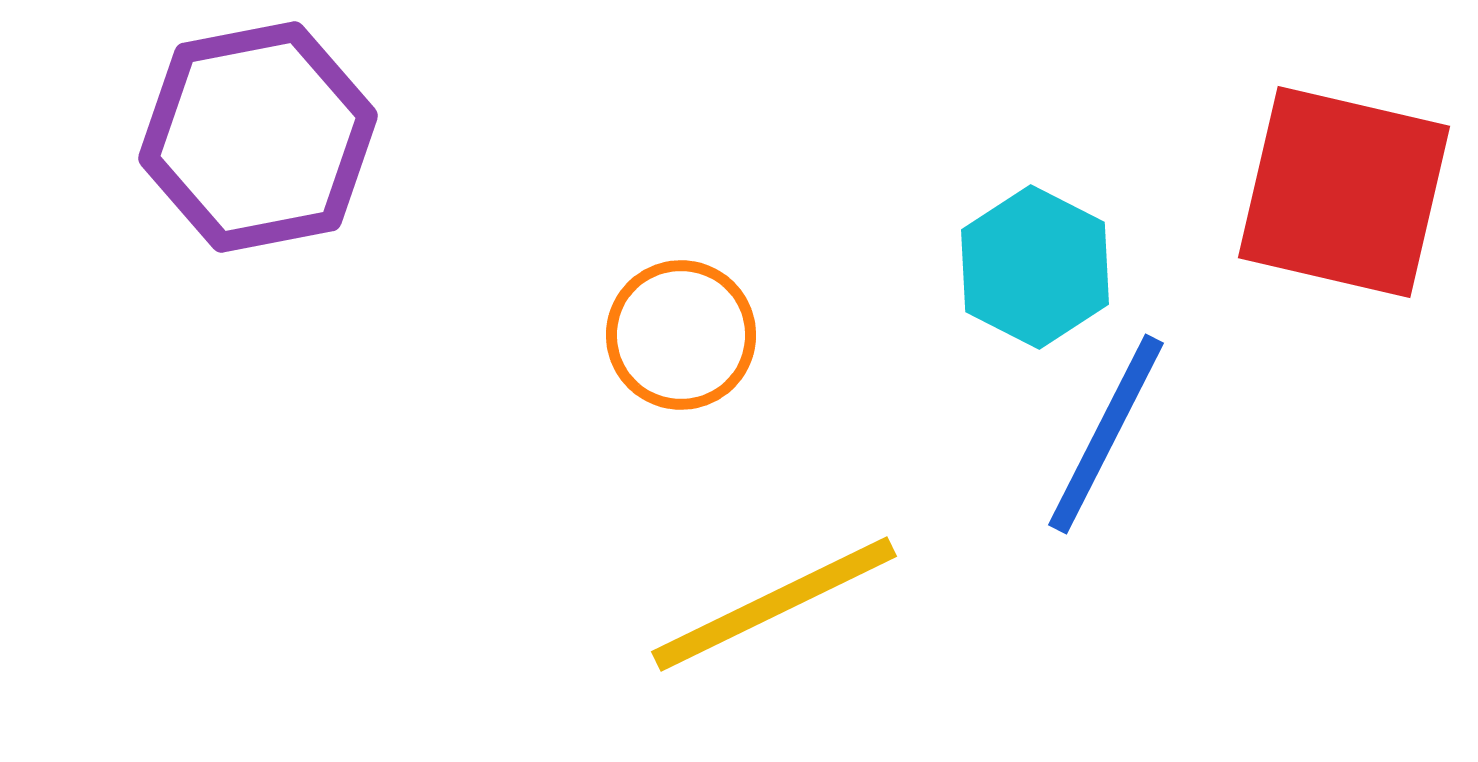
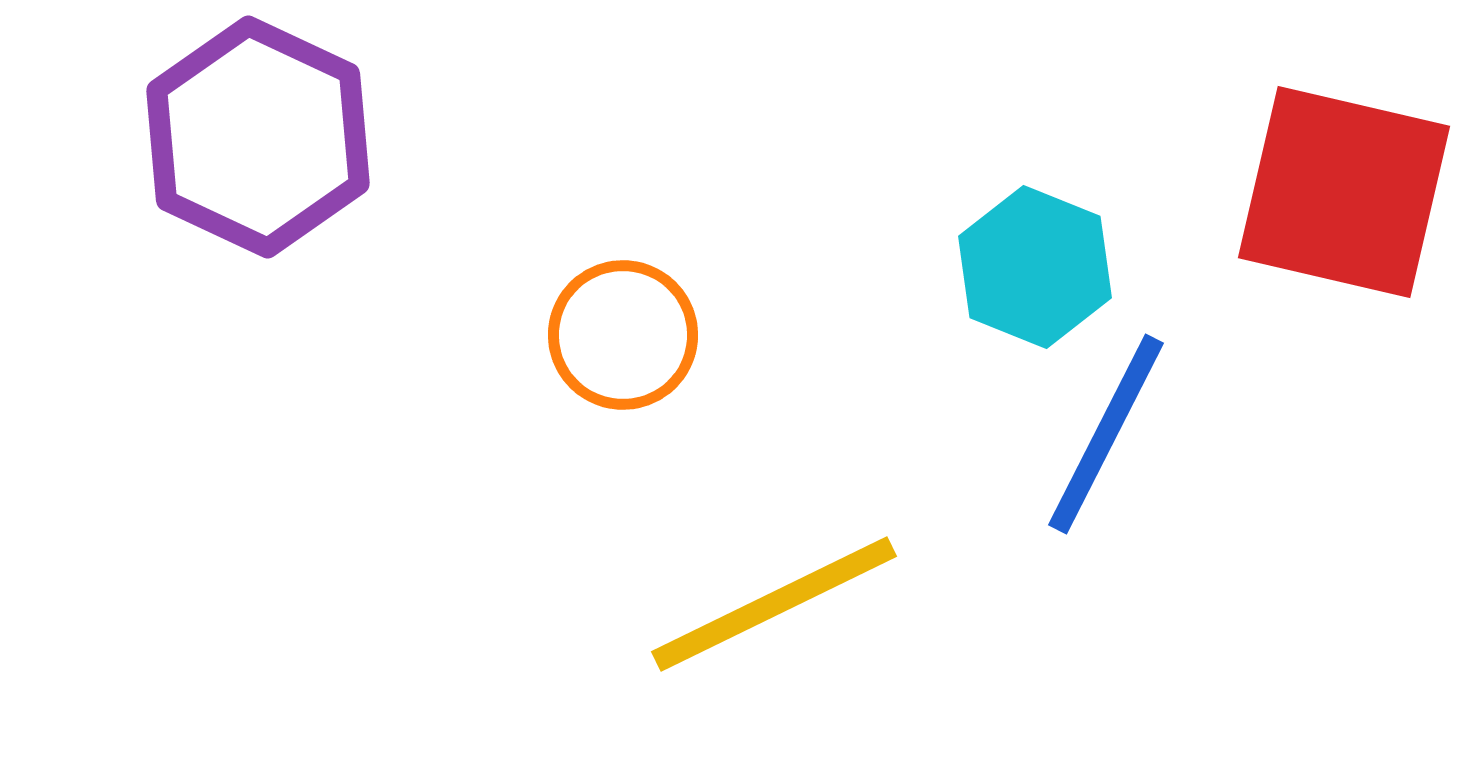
purple hexagon: rotated 24 degrees counterclockwise
cyan hexagon: rotated 5 degrees counterclockwise
orange circle: moved 58 px left
